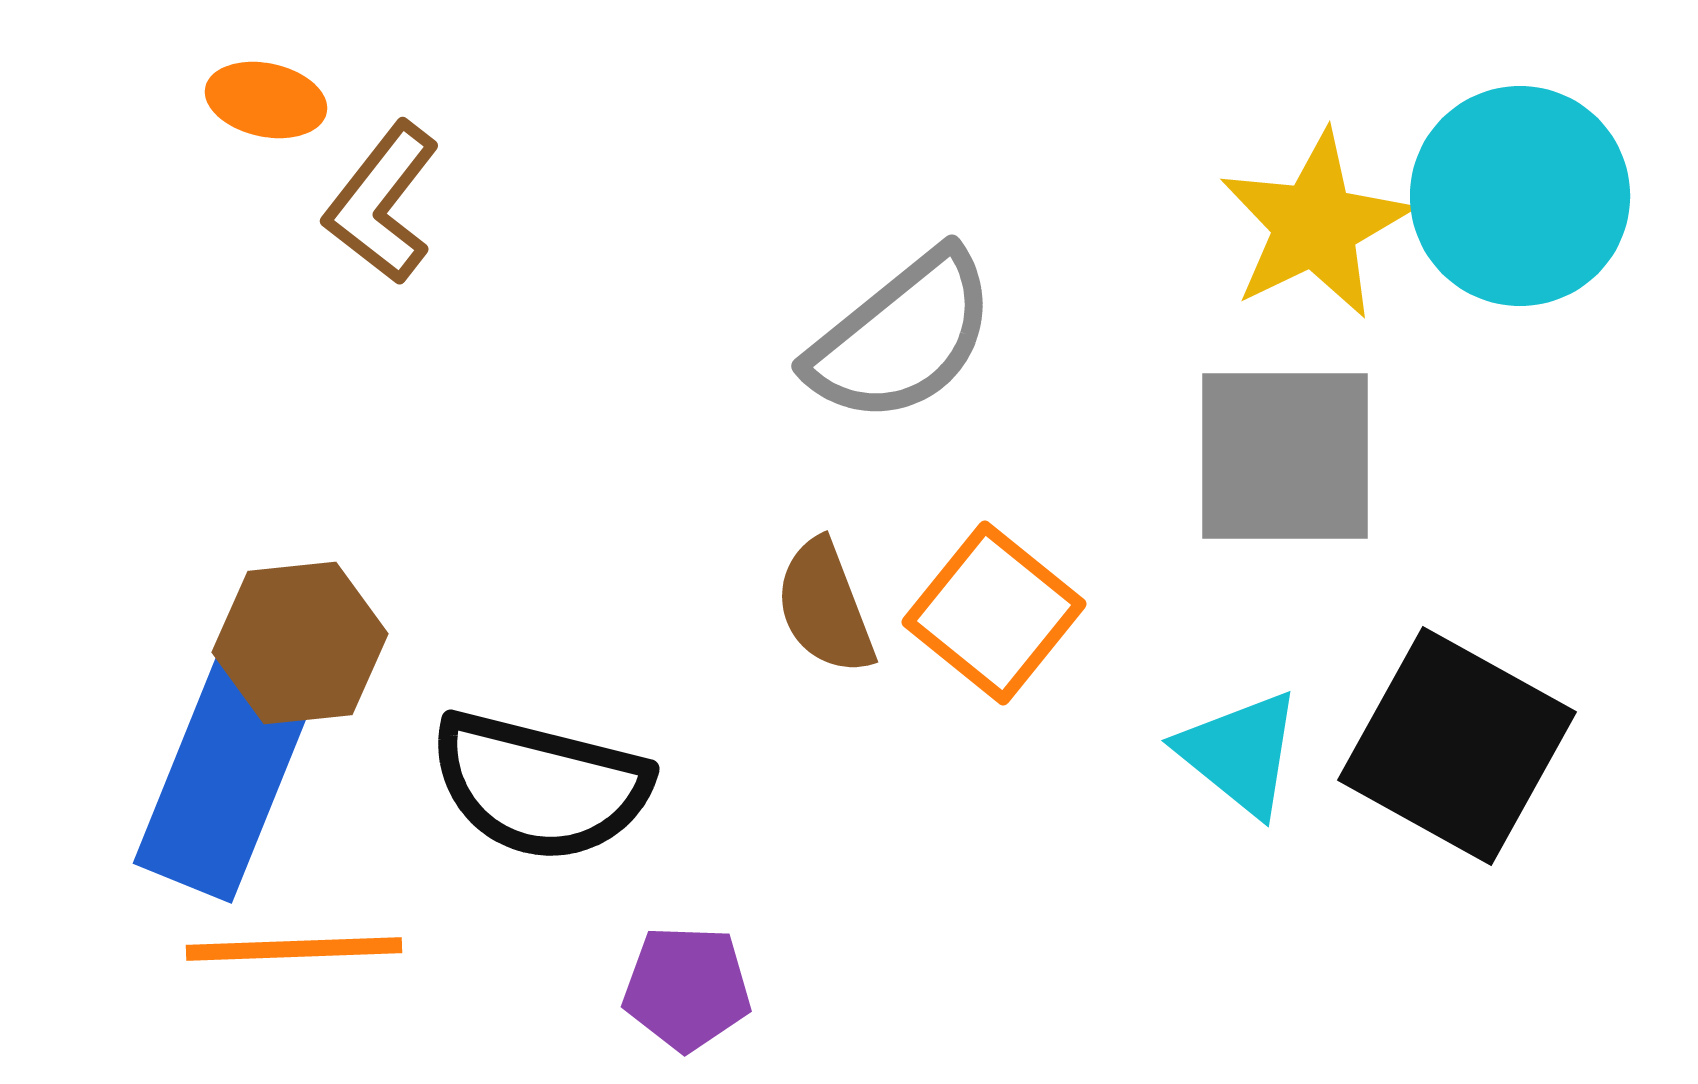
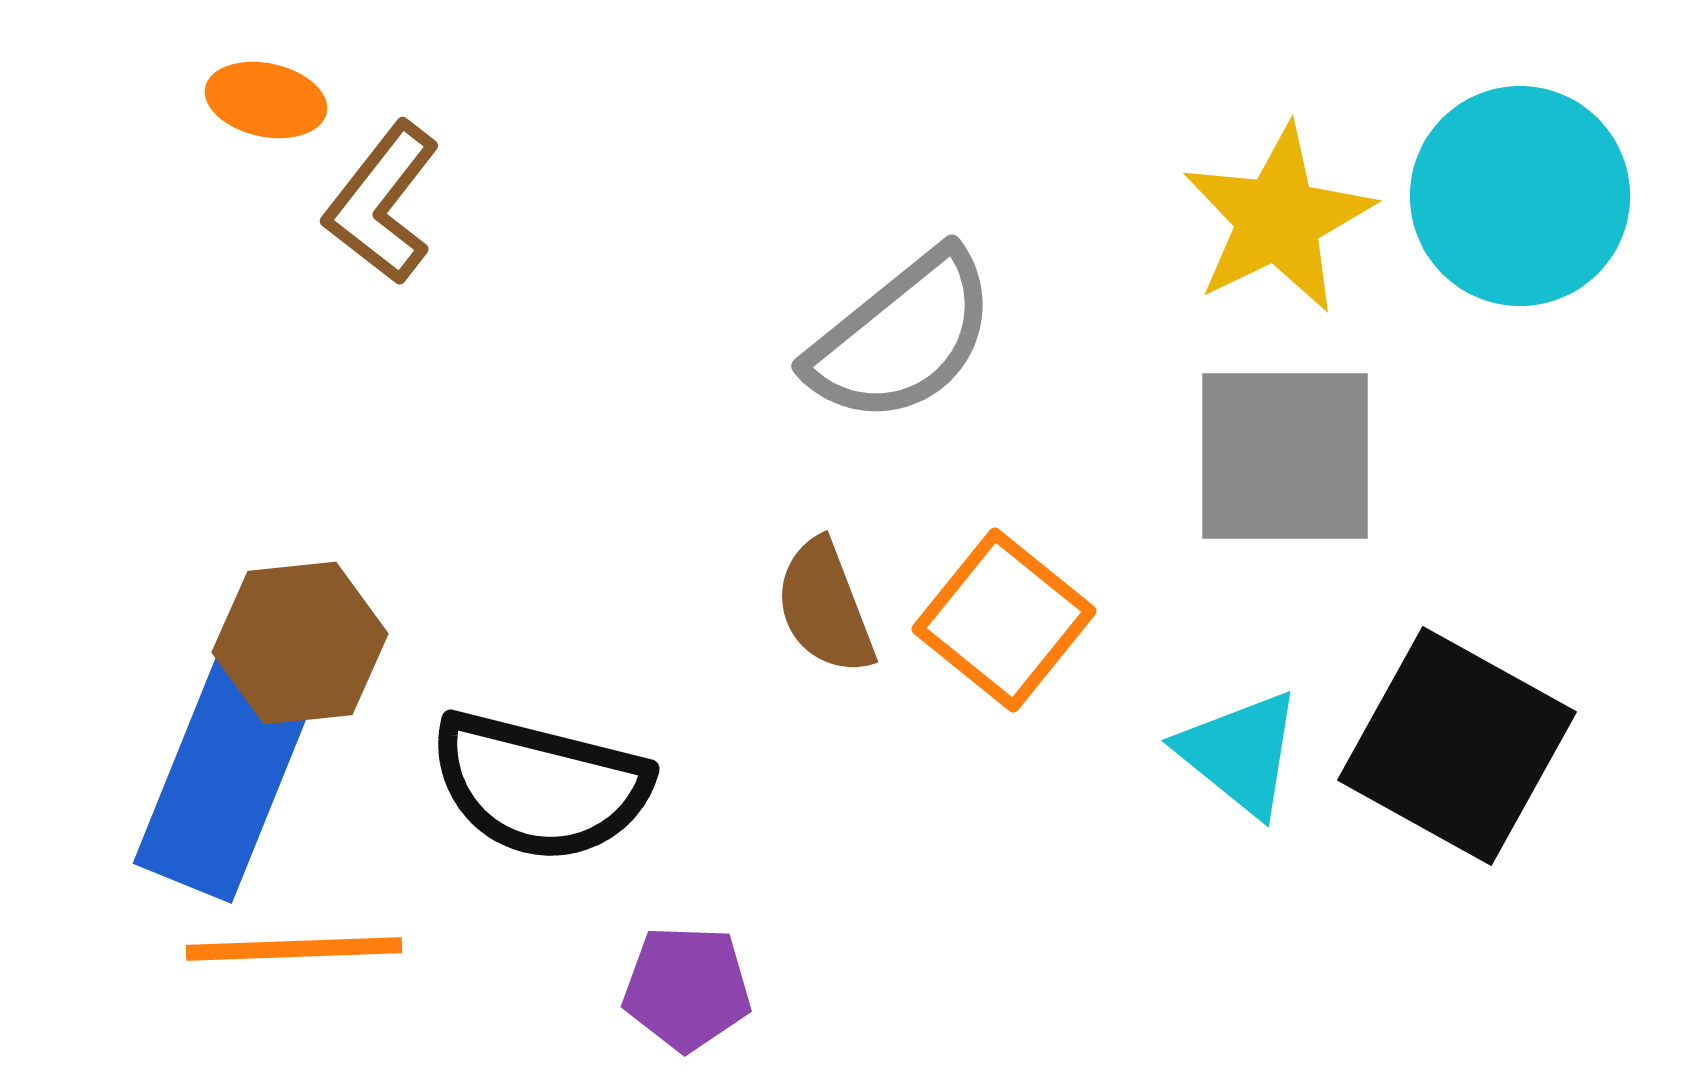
yellow star: moved 37 px left, 6 px up
orange square: moved 10 px right, 7 px down
